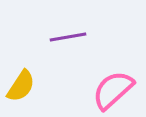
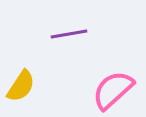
purple line: moved 1 px right, 3 px up
